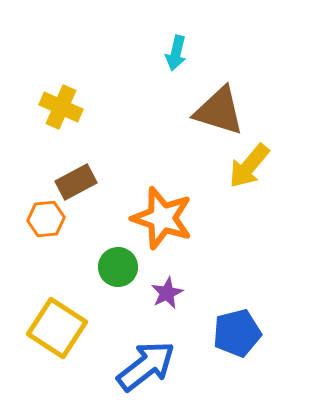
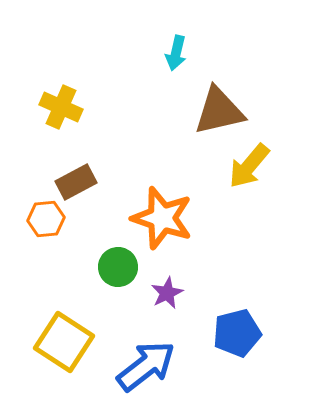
brown triangle: rotated 30 degrees counterclockwise
yellow square: moved 7 px right, 14 px down
